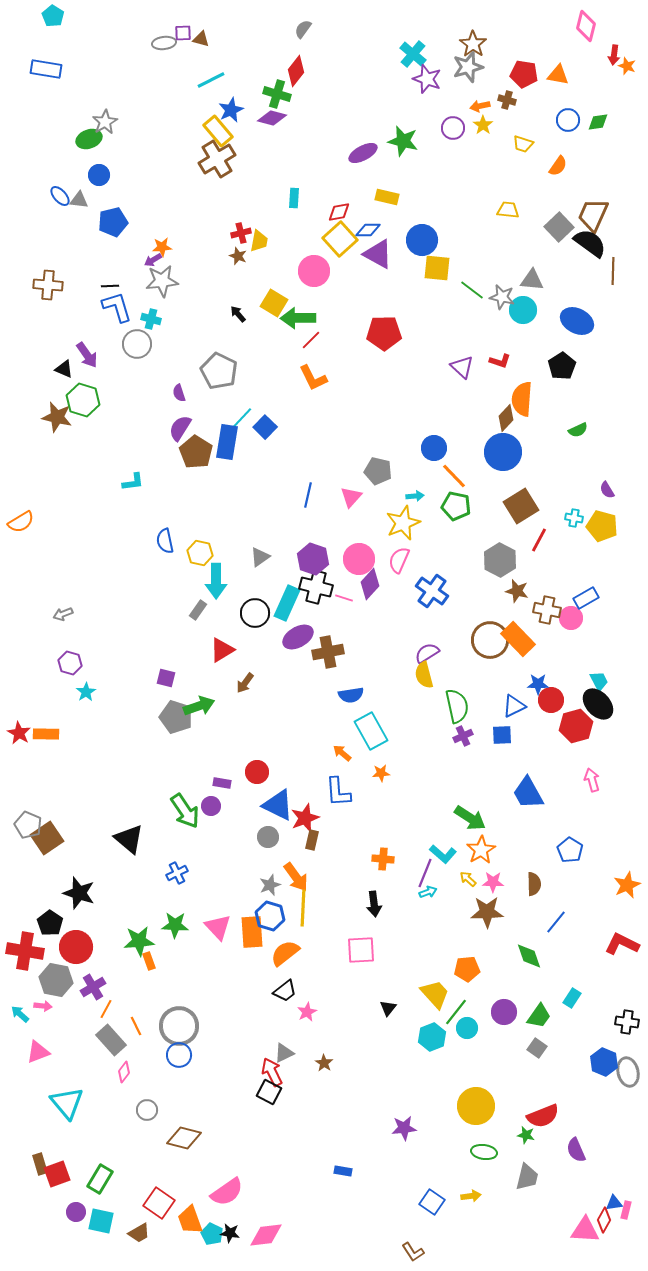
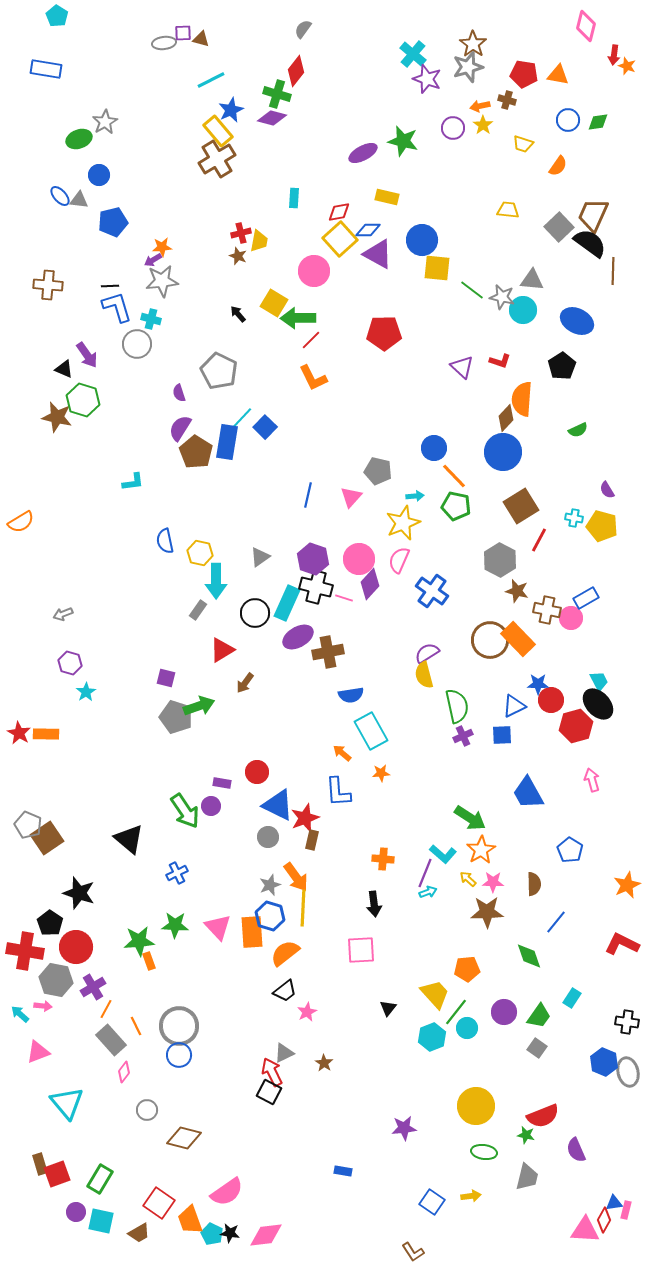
cyan pentagon at (53, 16): moved 4 px right
green ellipse at (89, 139): moved 10 px left
